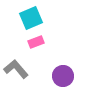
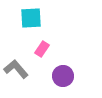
cyan square: rotated 20 degrees clockwise
pink rectangle: moved 6 px right, 7 px down; rotated 35 degrees counterclockwise
